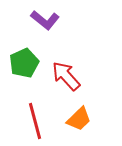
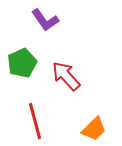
purple L-shape: rotated 16 degrees clockwise
green pentagon: moved 2 px left
orange trapezoid: moved 15 px right, 10 px down
